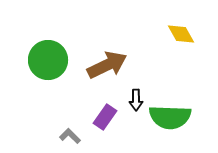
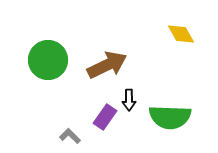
black arrow: moved 7 px left
